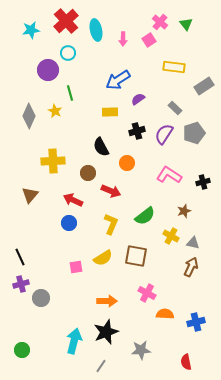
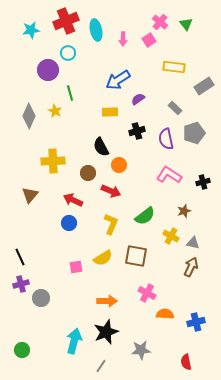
red cross at (66, 21): rotated 20 degrees clockwise
purple semicircle at (164, 134): moved 2 px right, 5 px down; rotated 45 degrees counterclockwise
orange circle at (127, 163): moved 8 px left, 2 px down
